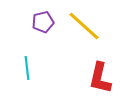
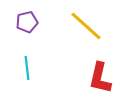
purple pentagon: moved 16 px left
yellow line: moved 2 px right
